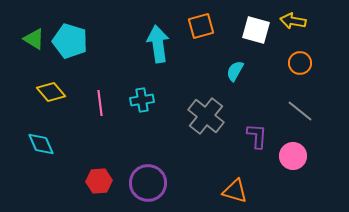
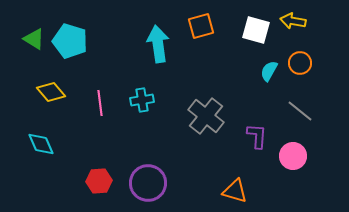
cyan semicircle: moved 34 px right
